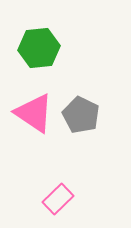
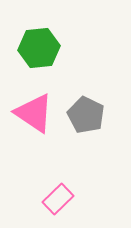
gray pentagon: moved 5 px right
